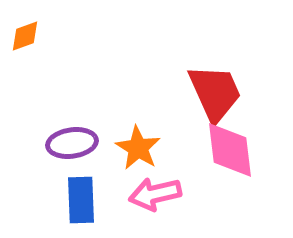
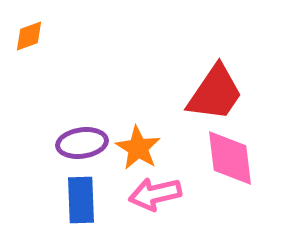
orange diamond: moved 4 px right
red trapezoid: rotated 58 degrees clockwise
purple ellipse: moved 10 px right
pink diamond: moved 8 px down
